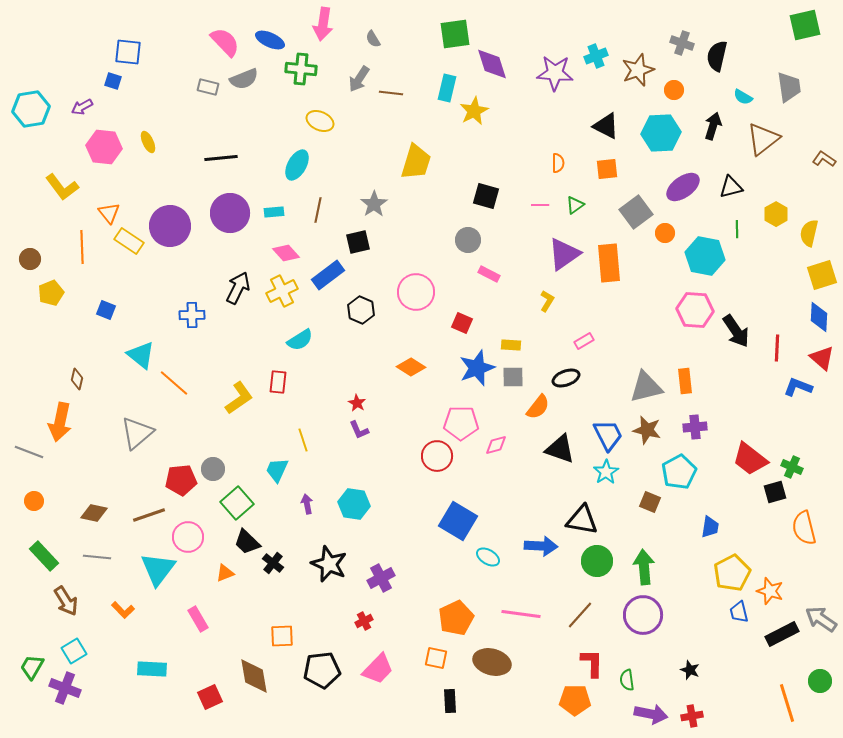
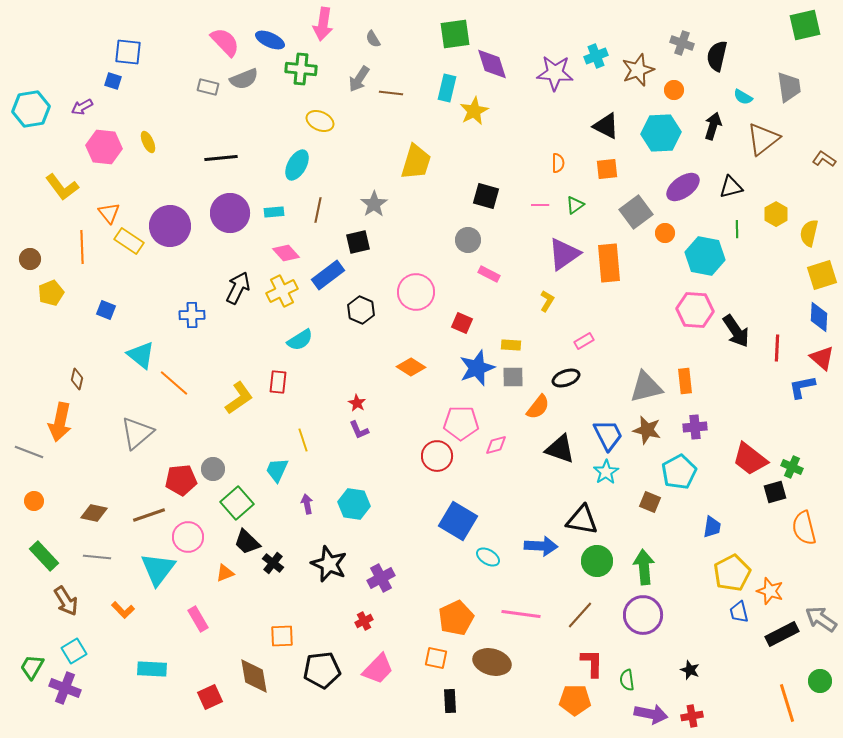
blue L-shape at (798, 387): moved 4 px right; rotated 32 degrees counterclockwise
blue trapezoid at (710, 527): moved 2 px right
